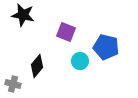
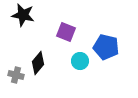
black diamond: moved 1 px right, 3 px up
gray cross: moved 3 px right, 9 px up
